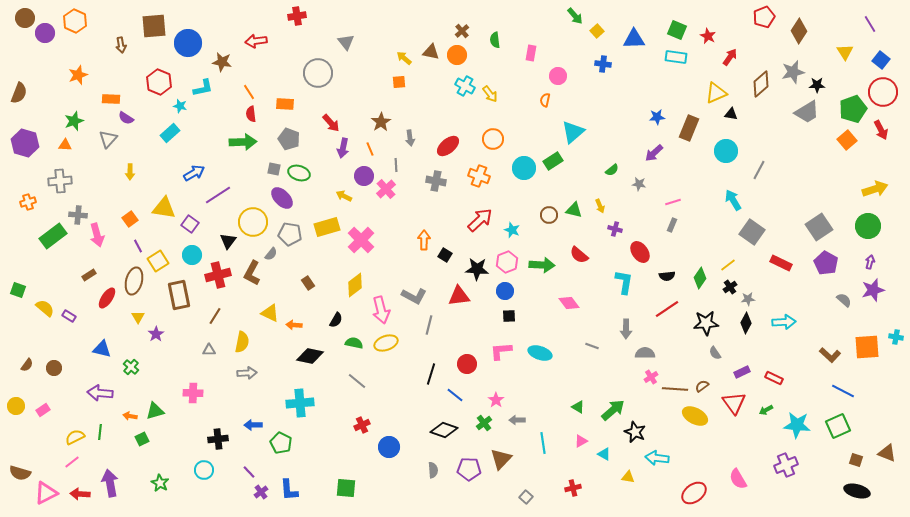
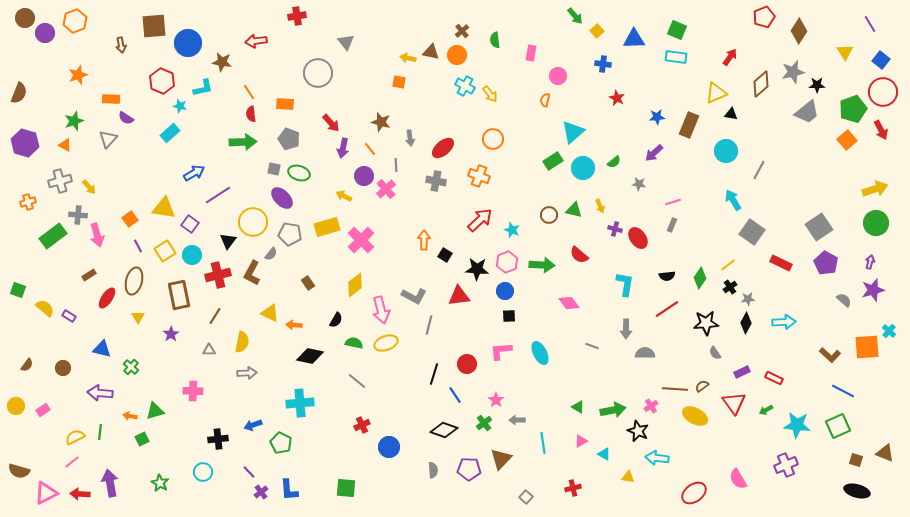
orange hexagon at (75, 21): rotated 15 degrees clockwise
red star at (708, 36): moved 91 px left, 62 px down
yellow arrow at (404, 58): moved 4 px right; rotated 28 degrees counterclockwise
red hexagon at (159, 82): moved 3 px right, 1 px up
orange square at (399, 82): rotated 16 degrees clockwise
gray trapezoid at (807, 112): rotated 8 degrees counterclockwise
brown star at (381, 122): rotated 24 degrees counterclockwise
brown rectangle at (689, 128): moved 3 px up
orange triangle at (65, 145): rotated 24 degrees clockwise
red ellipse at (448, 146): moved 5 px left, 2 px down
orange line at (370, 149): rotated 16 degrees counterclockwise
cyan circle at (524, 168): moved 59 px right
green semicircle at (612, 170): moved 2 px right, 8 px up
yellow arrow at (130, 172): moved 41 px left, 15 px down; rotated 42 degrees counterclockwise
gray cross at (60, 181): rotated 10 degrees counterclockwise
green circle at (868, 226): moved 8 px right, 3 px up
red ellipse at (640, 252): moved 2 px left, 14 px up
yellow square at (158, 261): moved 7 px right, 10 px up
cyan L-shape at (624, 282): moved 1 px right, 2 px down
purple star at (156, 334): moved 15 px right
cyan cross at (896, 337): moved 7 px left, 6 px up; rotated 32 degrees clockwise
cyan ellipse at (540, 353): rotated 45 degrees clockwise
brown circle at (54, 368): moved 9 px right
black line at (431, 374): moved 3 px right
pink cross at (651, 377): moved 29 px down
pink cross at (193, 393): moved 2 px up
blue line at (455, 395): rotated 18 degrees clockwise
green arrow at (613, 410): rotated 30 degrees clockwise
blue arrow at (253, 425): rotated 18 degrees counterclockwise
black star at (635, 432): moved 3 px right, 1 px up
brown triangle at (887, 453): moved 2 px left
cyan circle at (204, 470): moved 1 px left, 2 px down
brown semicircle at (20, 473): moved 1 px left, 2 px up
